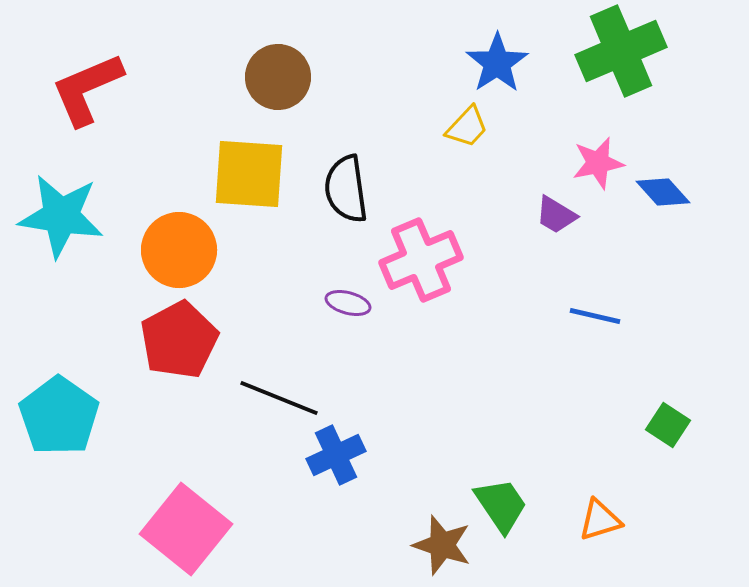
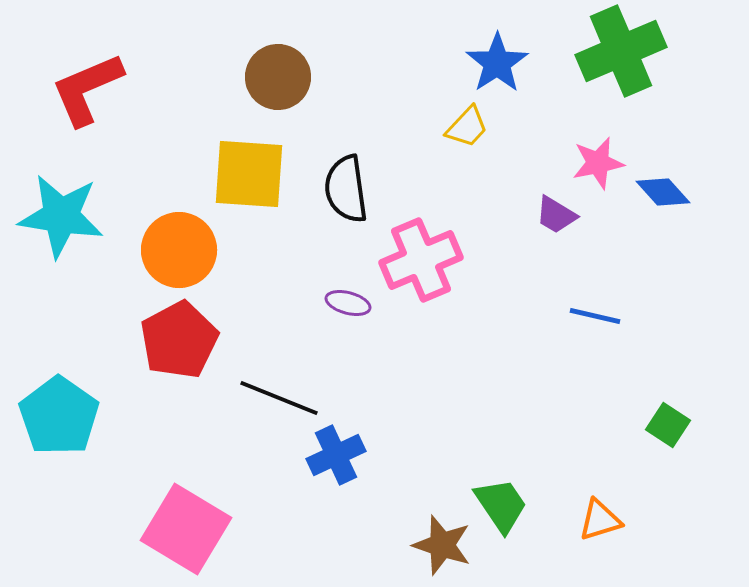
pink square: rotated 8 degrees counterclockwise
